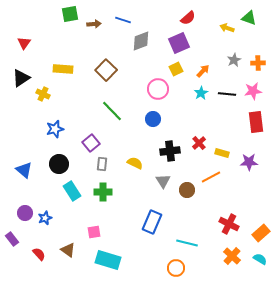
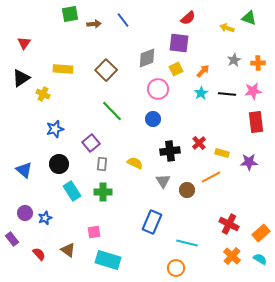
blue line at (123, 20): rotated 35 degrees clockwise
gray diamond at (141, 41): moved 6 px right, 17 px down
purple square at (179, 43): rotated 30 degrees clockwise
